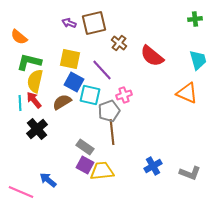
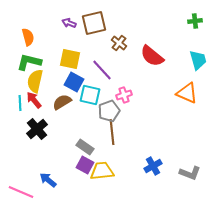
green cross: moved 2 px down
orange semicircle: moved 9 px right; rotated 144 degrees counterclockwise
